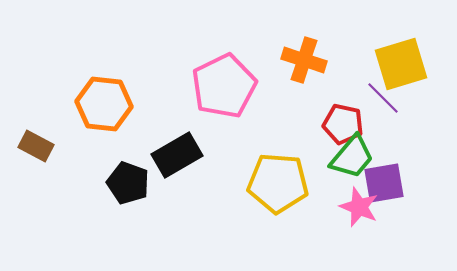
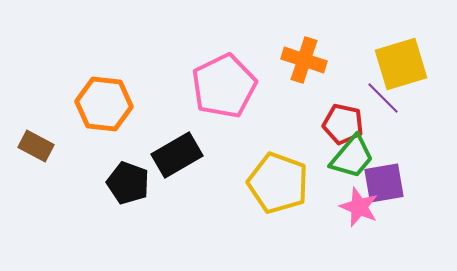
yellow pentagon: rotated 16 degrees clockwise
